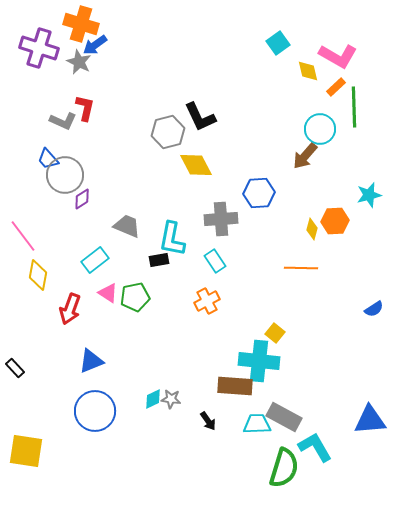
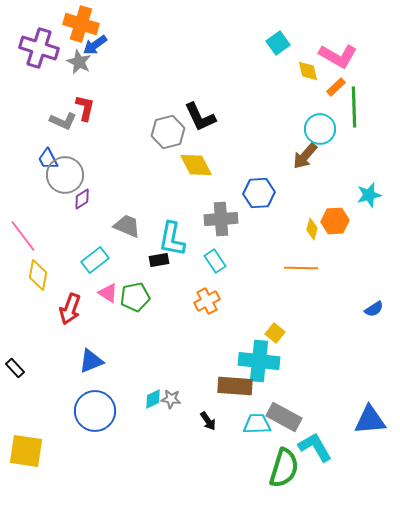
blue trapezoid at (48, 159): rotated 15 degrees clockwise
